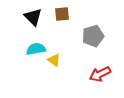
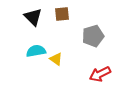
cyan semicircle: moved 2 px down
yellow triangle: moved 2 px right, 1 px up
